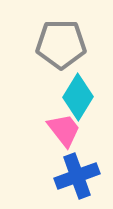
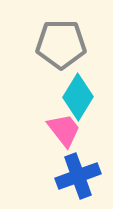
blue cross: moved 1 px right
